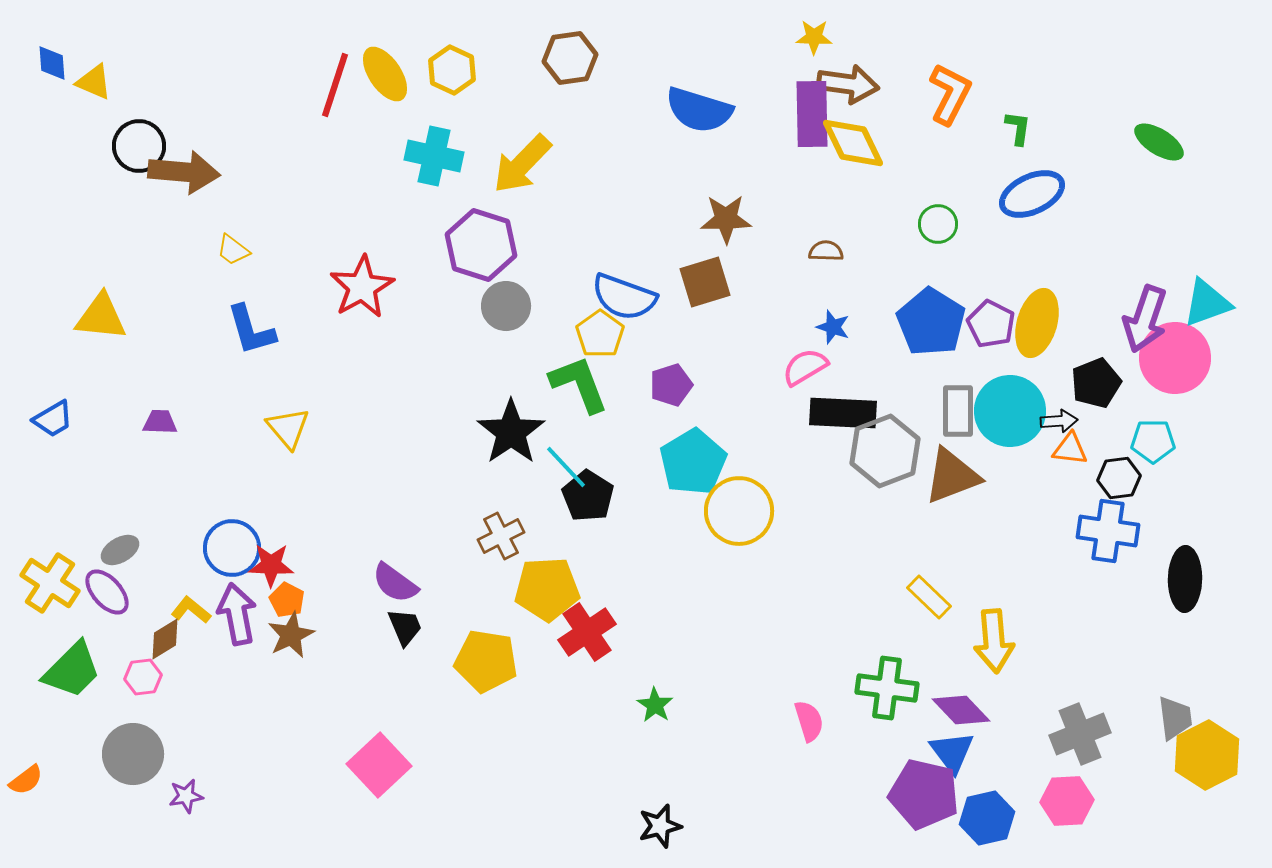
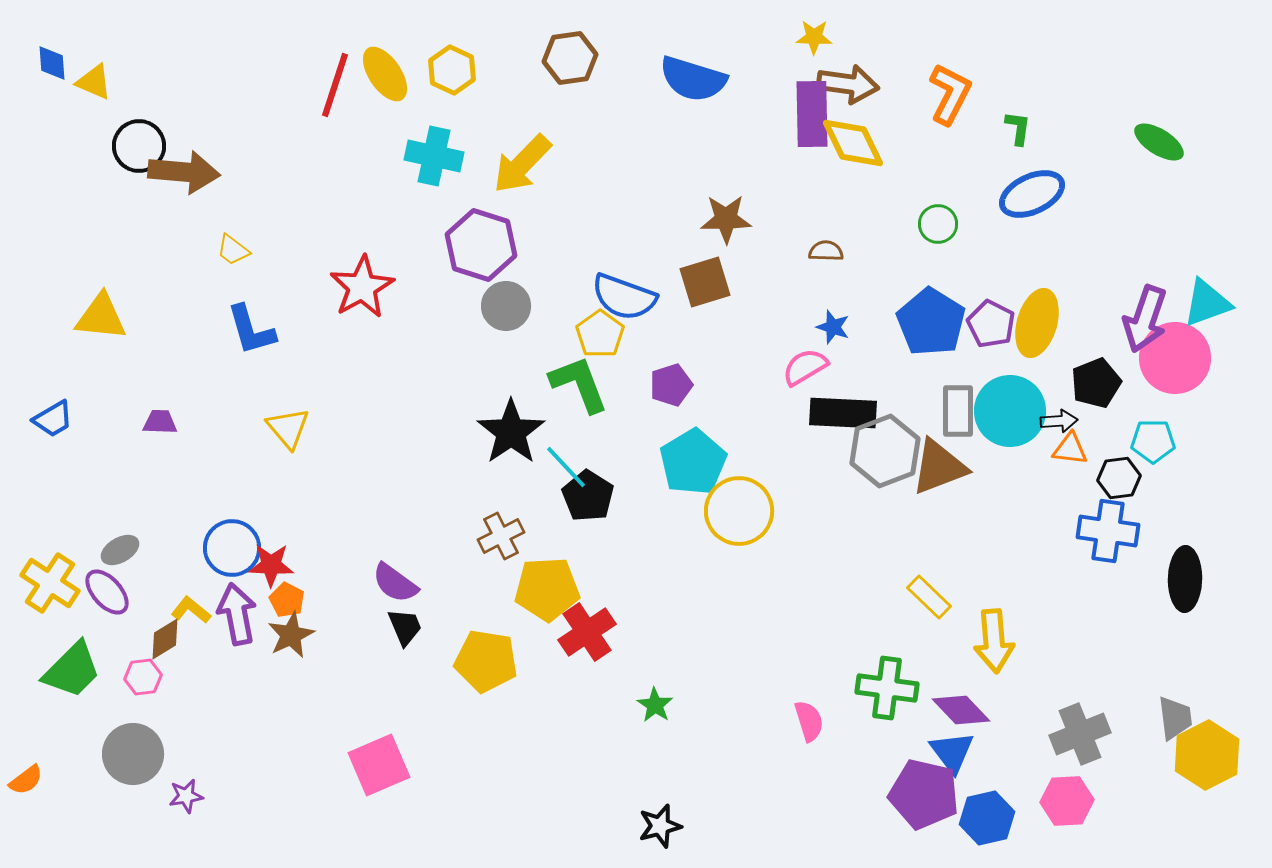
blue semicircle at (699, 110): moved 6 px left, 31 px up
brown triangle at (952, 476): moved 13 px left, 9 px up
pink square at (379, 765): rotated 20 degrees clockwise
